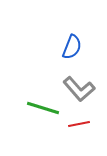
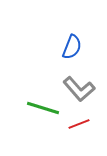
red line: rotated 10 degrees counterclockwise
